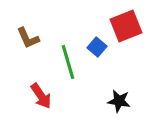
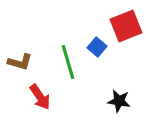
brown L-shape: moved 8 px left, 24 px down; rotated 50 degrees counterclockwise
red arrow: moved 1 px left, 1 px down
